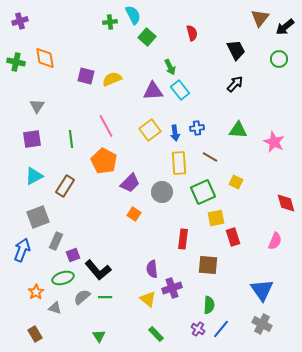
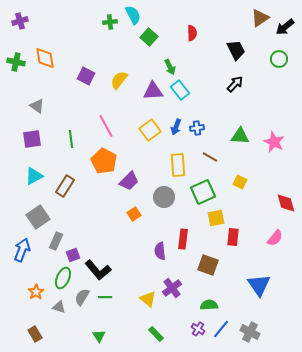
brown triangle at (260, 18): rotated 18 degrees clockwise
red semicircle at (192, 33): rotated 14 degrees clockwise
green square at (147, 37): moved 2 px right
purple square at (86, 76): rotated 12 degrees clockwise
yellow semicircle at (112, 79): moved 7 px right, 1 px down; rotated 30 degrees counterclockwise
gray triangle at (37, 106): rotated 28 degrees counterclockwise
green triangle at (238, 130): moved 2 px right, 6 px down
blue arrow at (175, 133): moved 1 px right, 6 px up; rotated 28 degrees clockwise
yellow rectangle at (179, 163): moved 1 px left, 2 px down
yellow square at (236, 182): moved 4 px right
purple trapezoid at (130, 183): moved 1 px left, 2 px up
gray circle at (162, 192): moved 2 px right, 5 px down
orange square at (134, 214): rotated 24 degrees clockwise
gray square at (38, 217): rotated 15 degrees counterclockwise
red rectangle at (233, 237): rotated 24 degrees clockwise
pink semicircle at (275, 241): moved 3 px up; rotated 18 degrees clockwise
brown square at (208, 265): rotated 15 degrees clockwise
purple semicircle at (152, 269): moved 8 px right, 18 px up
green ellipse at (63, 278): rotated 50 degrees counterclockwise
purple cross at (172, 288): rotated 18 degrees counterclockwise
blue triangle at (262, 290): moved 3 px left, 5 px up
gray semicircle at (82, 297): rotated 18 degrees counterclockwise
green semicircle at (209, 305): rotated 96 degrees counterclockwise
gray triangle at (55, 308): moved 4 px right, 1 px up
gray cross at (262, 324): moved 12 px left, 8 px down
